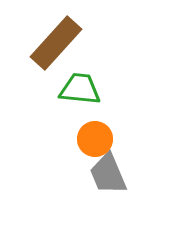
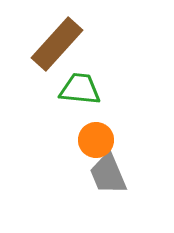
brown rectangle: moved 1 px right, 1 px down
orange circle: moved 1 px right, 1 px down
